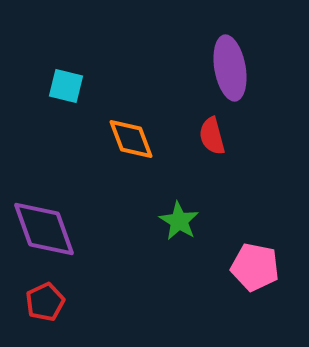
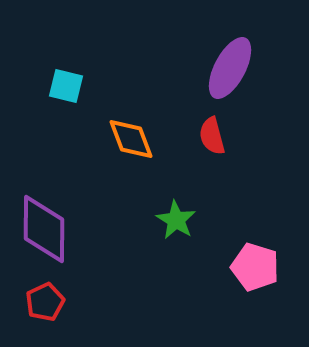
purple ellipse: rotated 38 degrees clockwise
green star: moved 3 px left, 1 px up
purple diamond: rotated 20 degrees clockwise
pink pentagon: rotated 6 degrees clockwise
